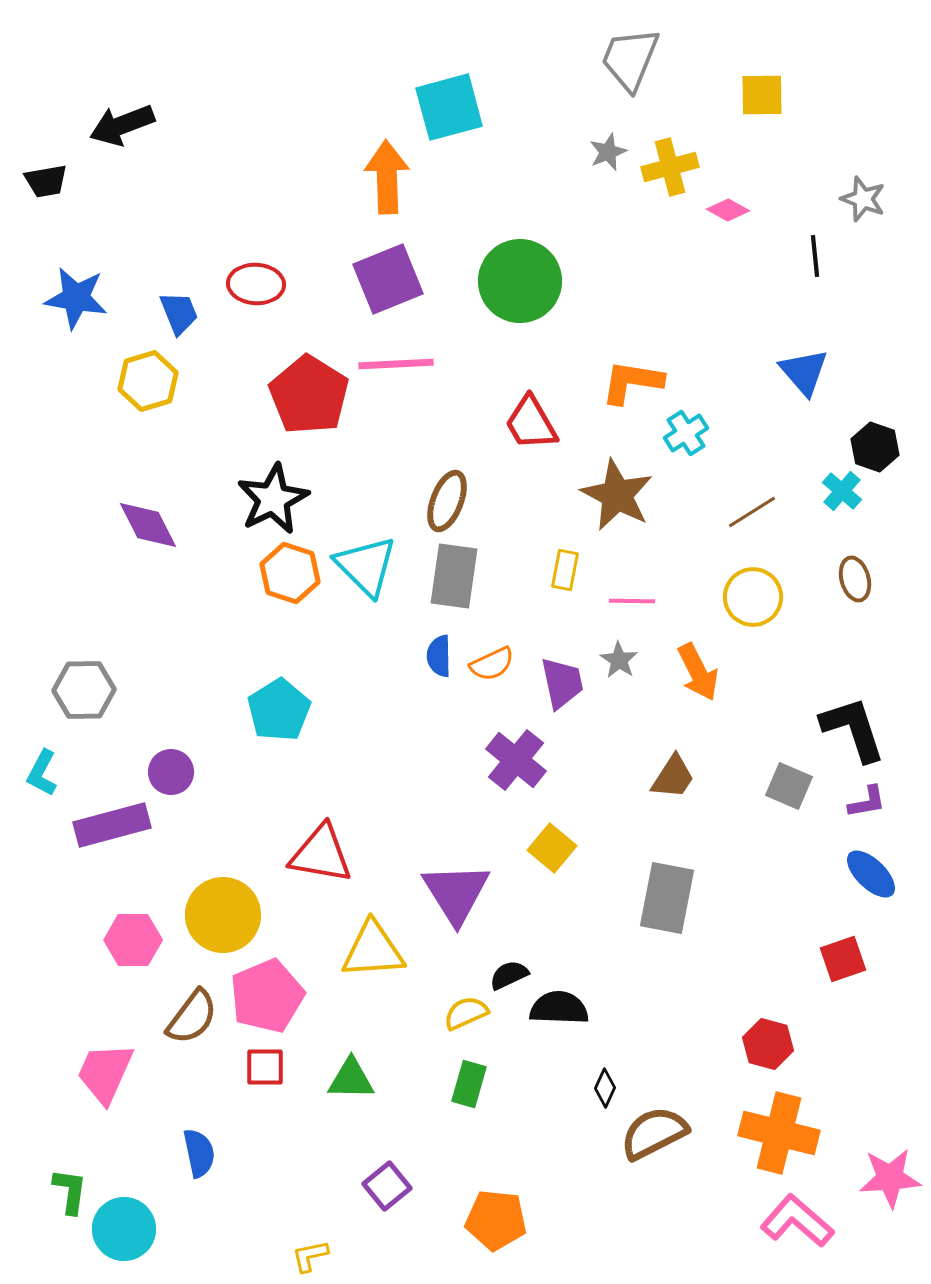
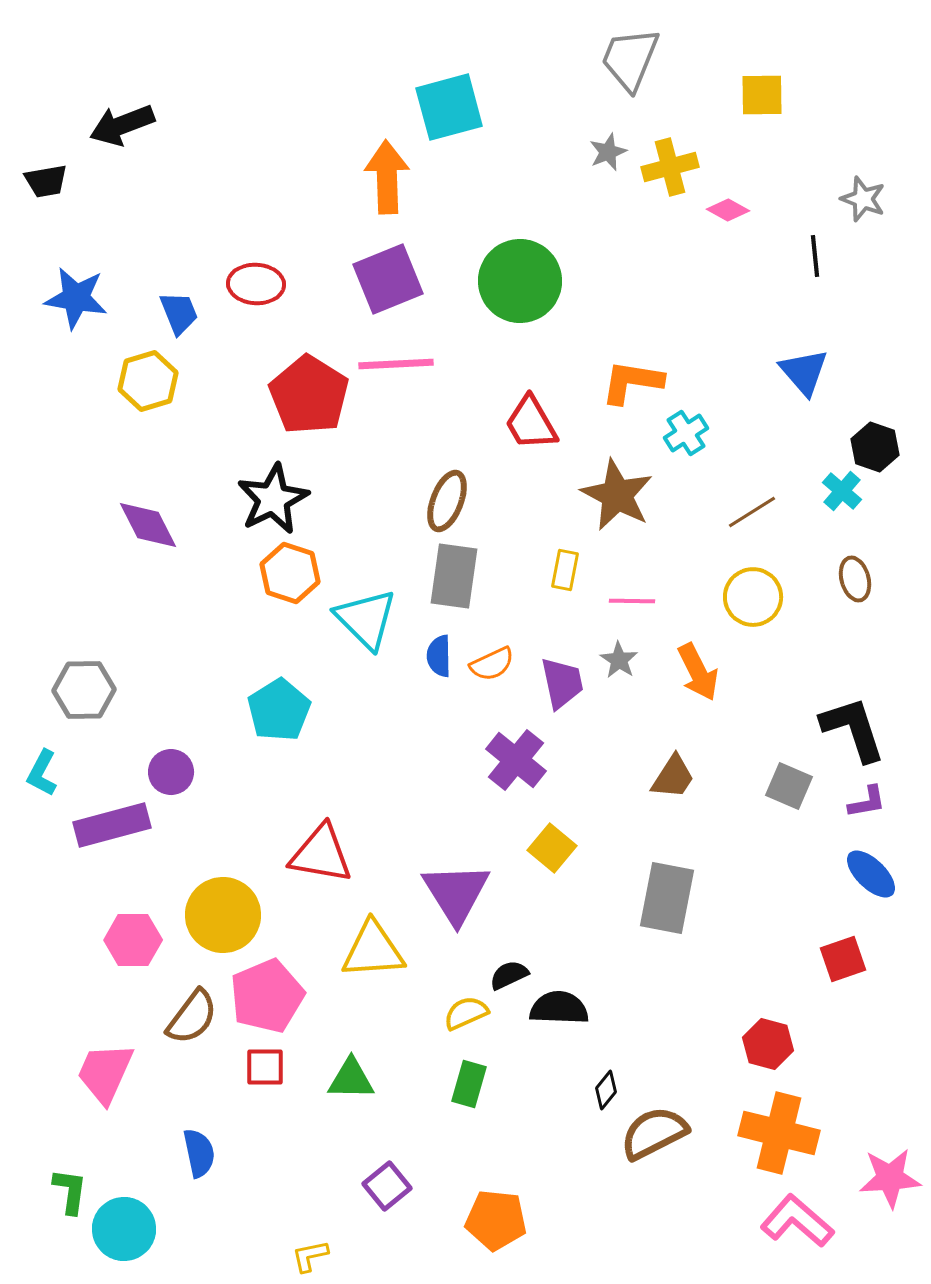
cyan triangle at (366, 566): moved 53 px down
black diamond at (605, 1088): moved 1 px right, 2 px down; rotated 15 degrees clockwise
